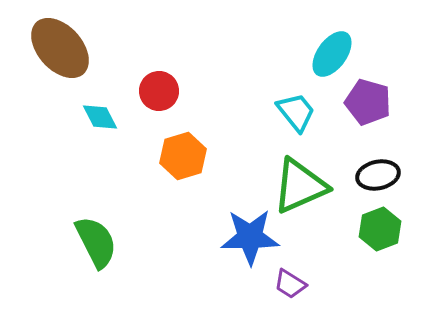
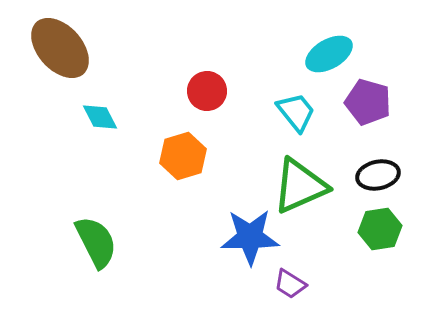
cyan ellipse: moved 3 px left; rotated 24 degrees clockwise
red circle: moved 48 px right
green hexagon: rotated 12 degrees clockwise
